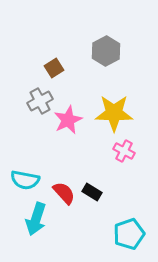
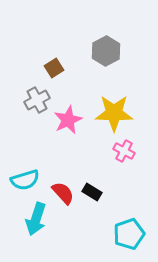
gray cross: moved 3 px left, 1 px up
cyan semicircle: rotated 28 degrees counterclockwise
red semicircle: moved 1 px left
